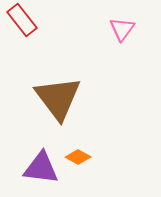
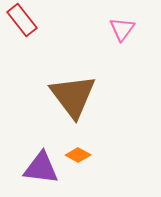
brown triangle: moved 15 px right, 2 px up
orange diamond: moved 2 px up
